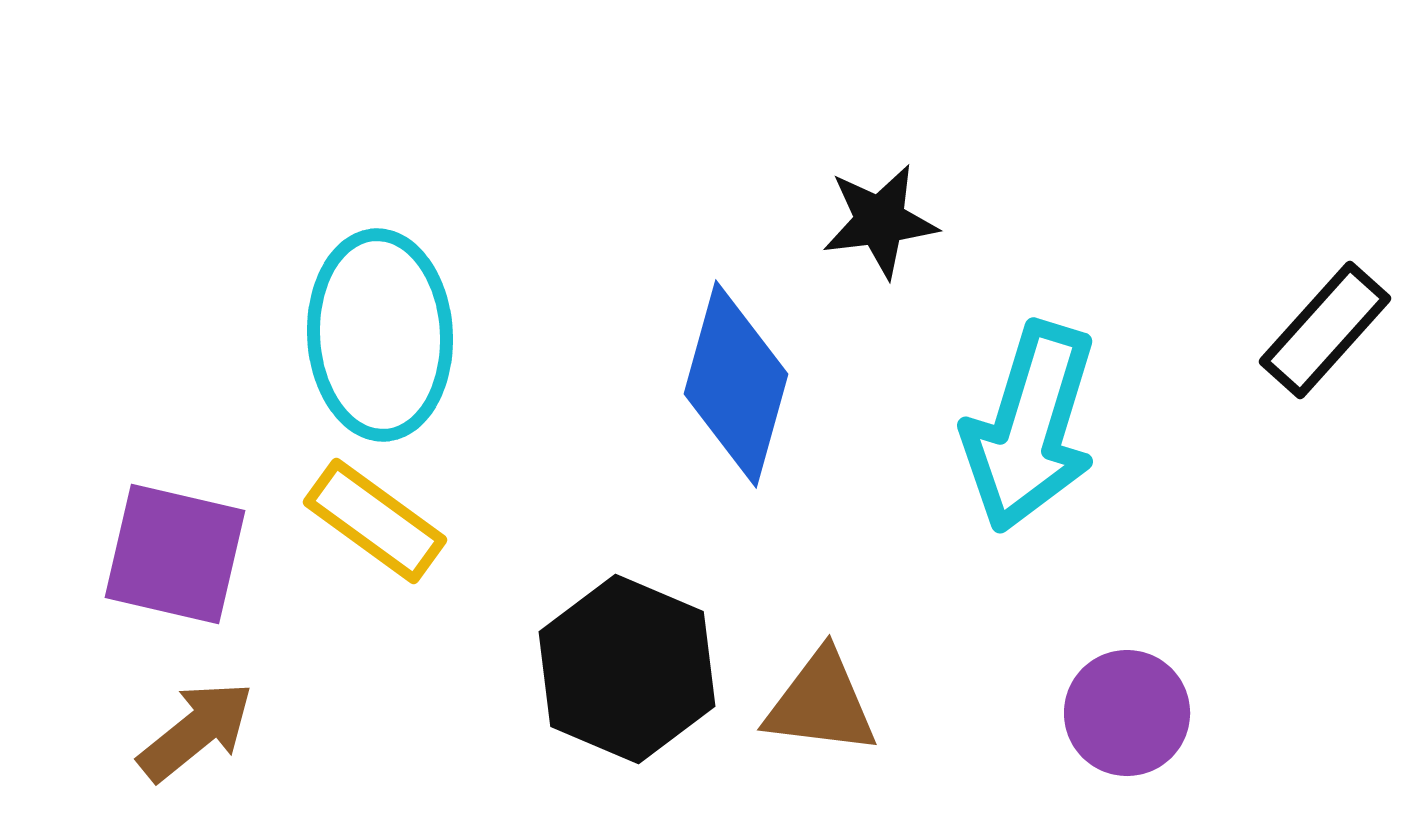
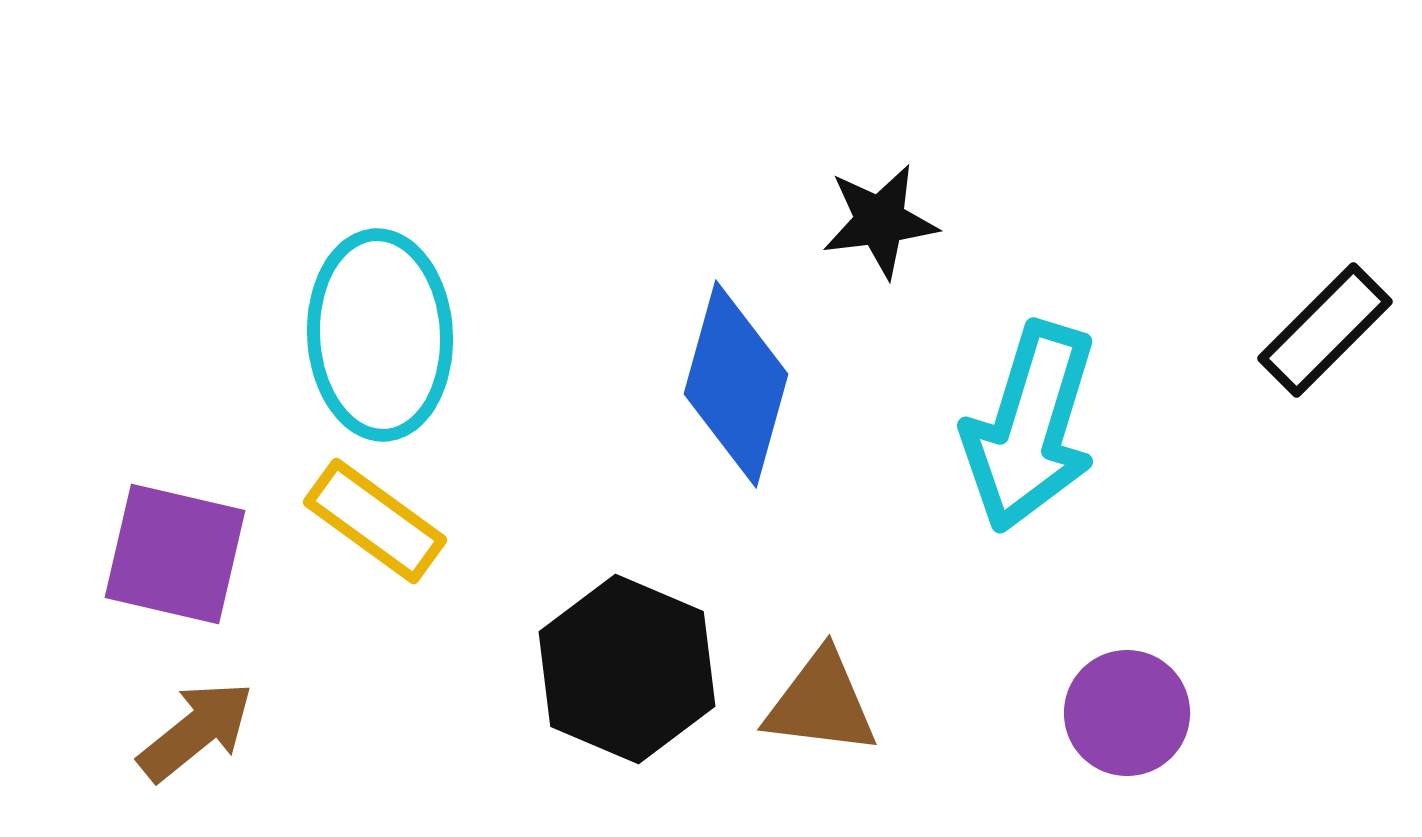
black rectangle: rotated 3 degrees clockwise
